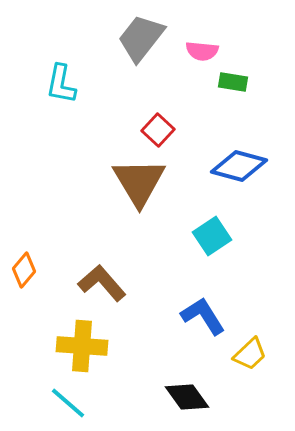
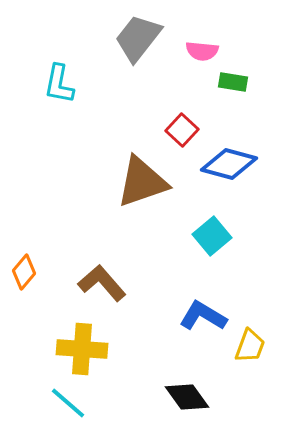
gray trapezoid: moved 3 px left
cyan L-shape: moved 2 px left
red square: moved 24 px right
blue diamond: moved 10 px left, 2 px up
brown triangle: moved 3 px right; rotated 42 degrees clockwise
cyan square: rotated 6 degrees counterclockwise
orange diamond: moved 2 px down
blue L-shape: rotated 27 degrees counterclockwise
yellow cross: moved 3 px down
yellow trapezoid: moved 8 px up; rotated 27 degrees counterclockwise
